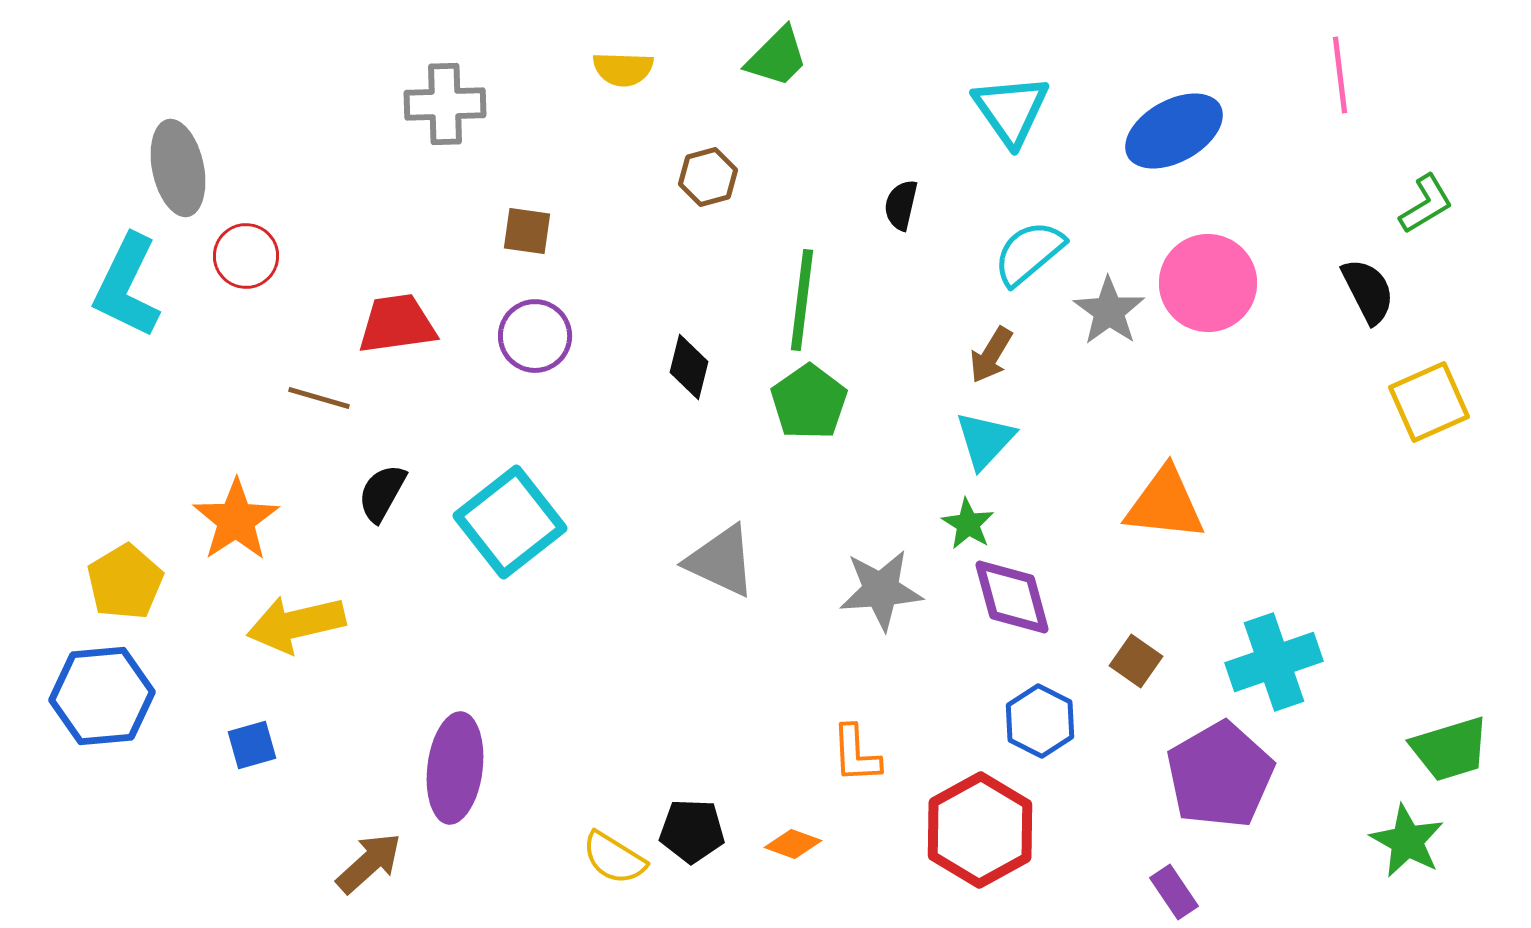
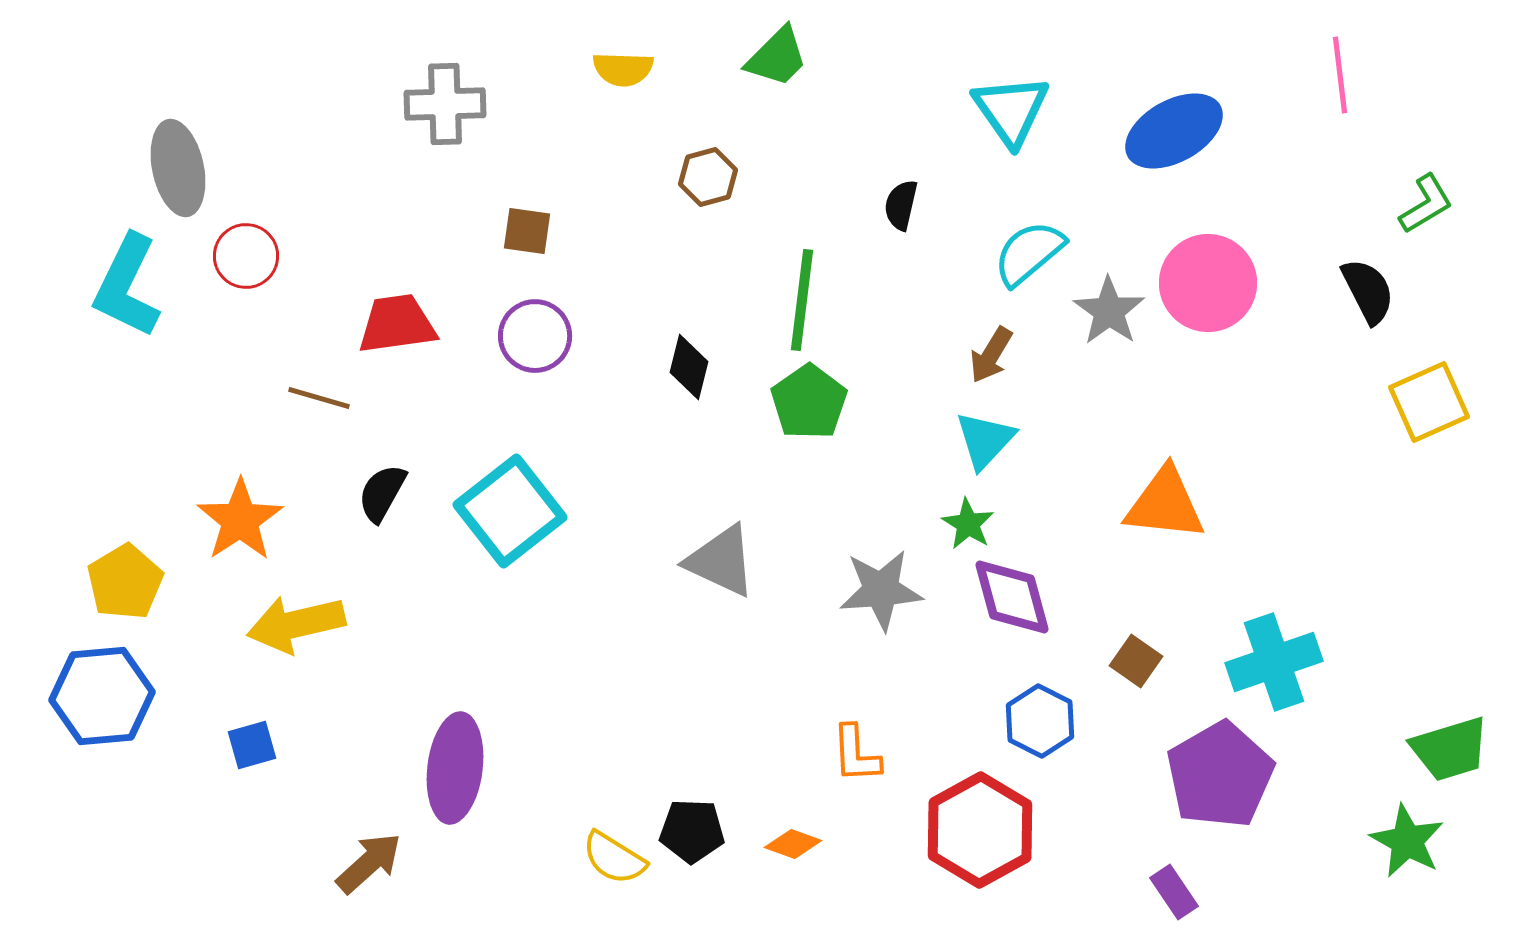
orange star at (236, 520): moved 4 px right
cyan square at (510, 522): moved 11 px up
